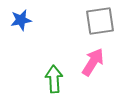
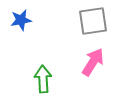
gray square: moved 7 px left
green arrow: moved 11 px left
